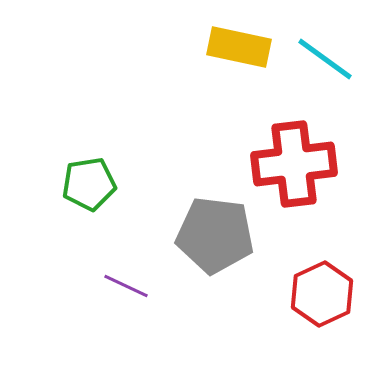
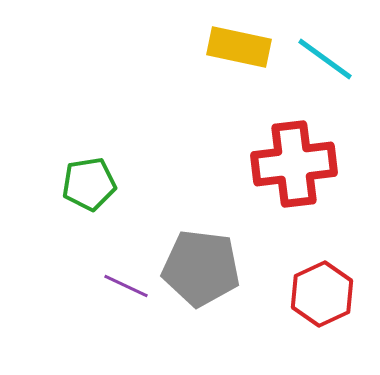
gray pentagon: moved 14 px left, 33 px down
